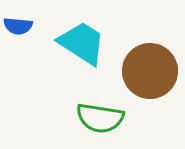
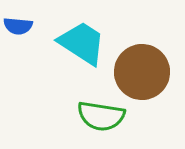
brown circle: moved 8 px left, 1 px down
green semicircle: moved 1 px right, 2 px up
